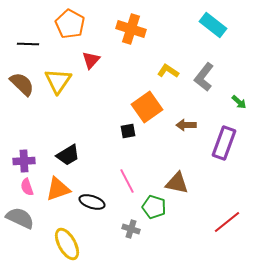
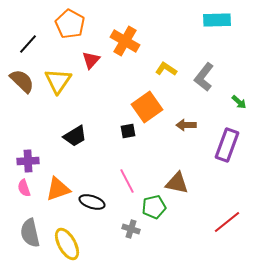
cyan rectangle: moved 4 px right, 5 px up; rotated 40 degrees counterclockwise
orange cross: moved 6 px left, 12 px down; rotated 12 degrees clockwise
black line: rotated 50 degrees counterclockwise
yellow L-shape: moved 2 px left, 2 px up
brown semicircle: moved 3 px up
purple rectangle: moved 3 px right, 2 px down
black trapezoid: moved 7 px right, 19 px up
purple cross: moved 4 px right
pink semicircle: moved 3 px left, 1 px down
green pentagon: rotated 30 degrees counterclockwise
gray semicircle: moved 10 px right, 15 px down; rotated 128 degrees counterclockwise
